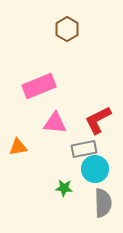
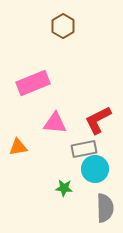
brown hexagon: moved 4 px left, 3 px up
pink rectangle: moved 6 px left, 3 px up
gray semicircle: moved 2 px right, 5 px down
